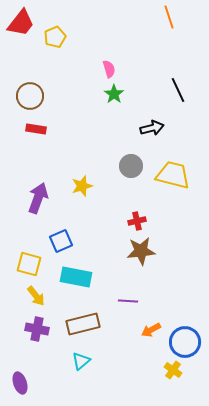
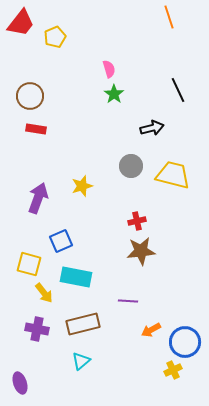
yellow arrow: moved 8 px right, 3 px up
yellow cross: rotated 30 degrees clockwise
